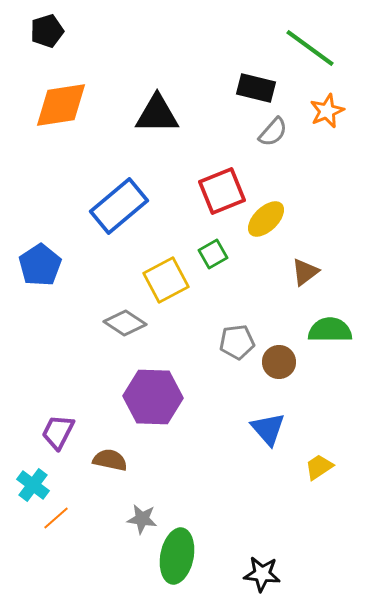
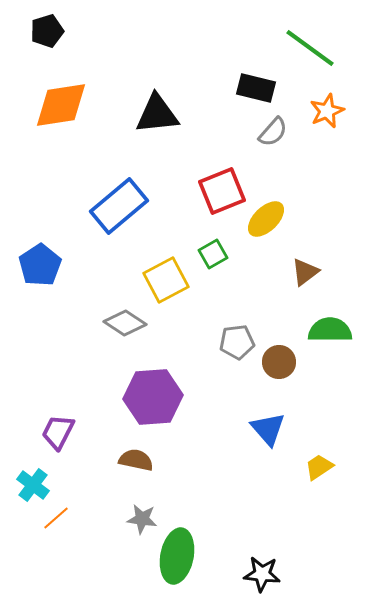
black triangle: rotated 6 degrees counterclockwise
purple hexagon: rotated 6 degrees counterclockwise
brown semicircle: moved 26 px right
